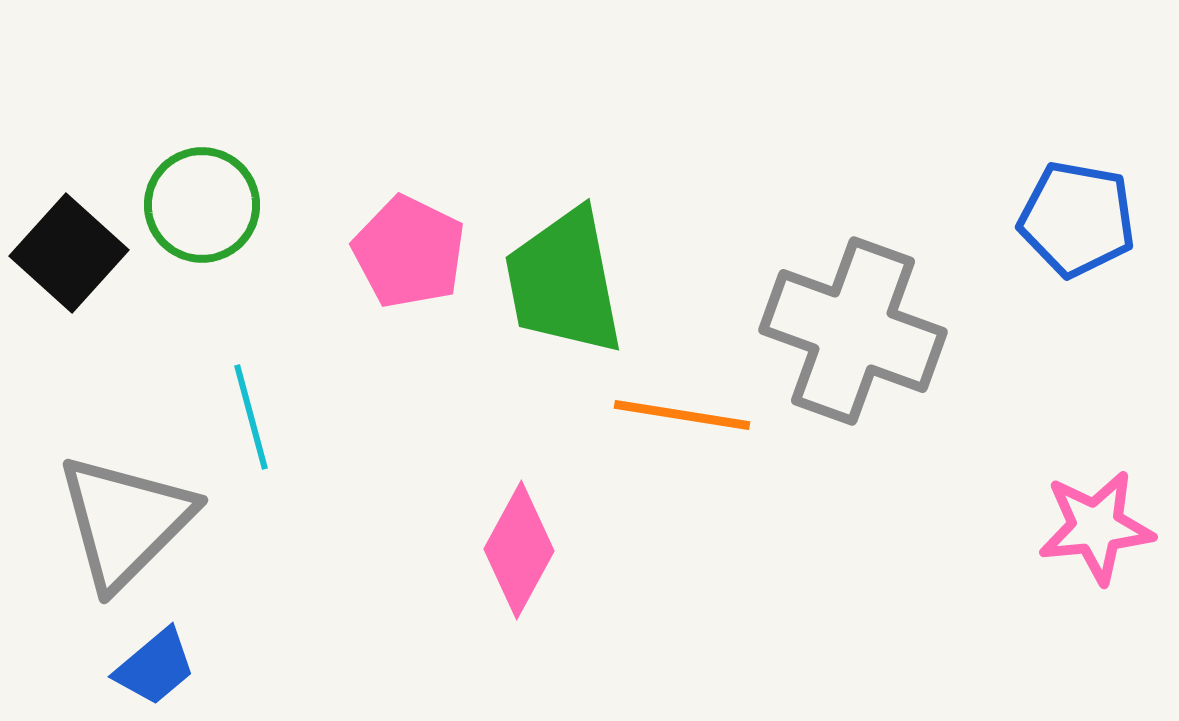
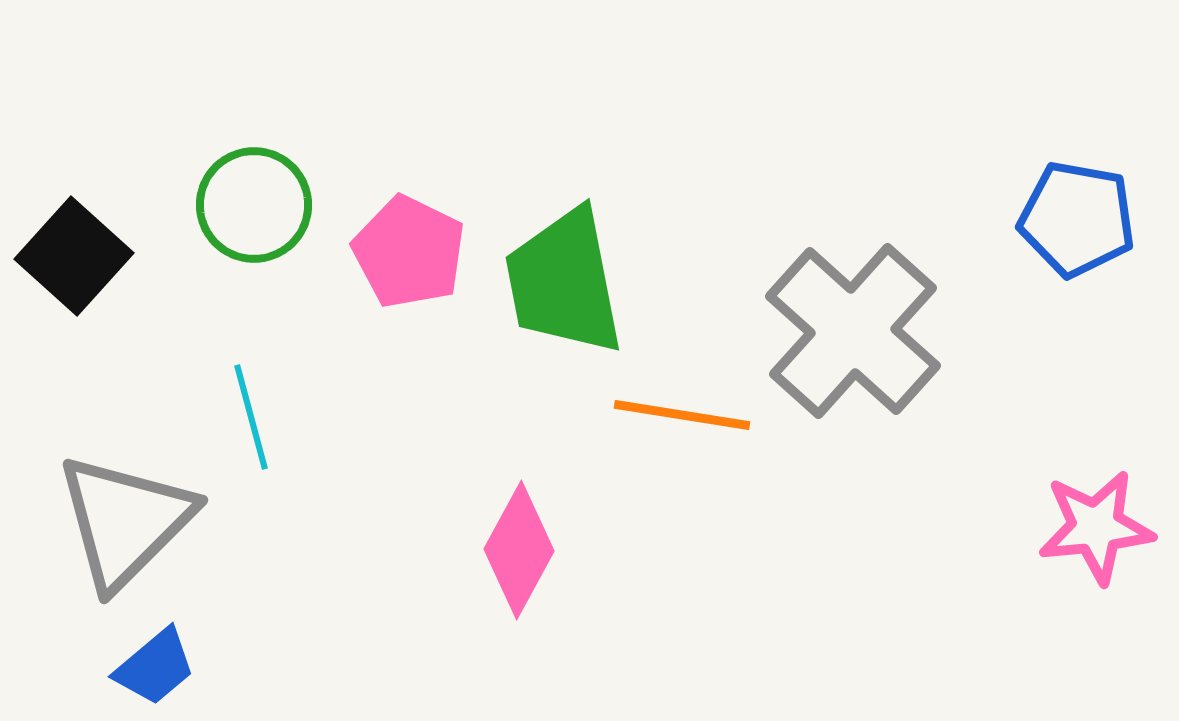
green circle: moved 52 px right
black square: moved 5 px right, 3 px down
gray cross: rotated 22 degrees clockwise
